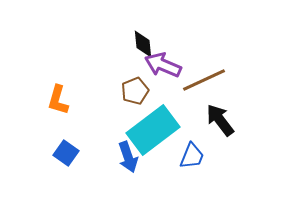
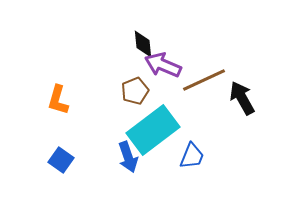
black arrow: moved 22 px right, 22 px up; rotated 8 degrees clockwise
blue square: moved 5 px left, 7 px down
